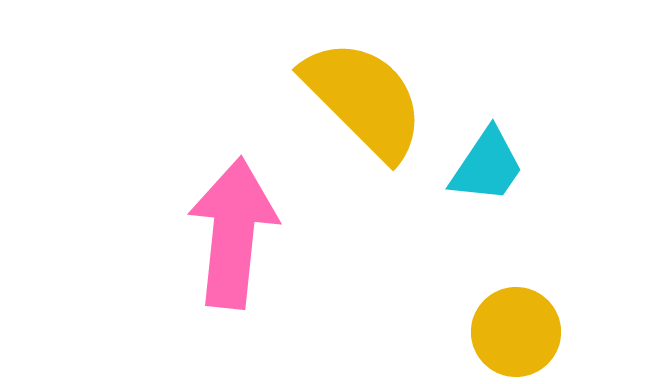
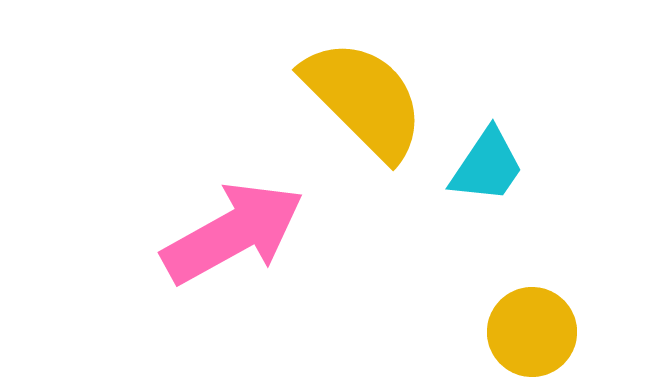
pink arrow: rotated 55 degrees clockwise
yellow circle: moved 16 px right
